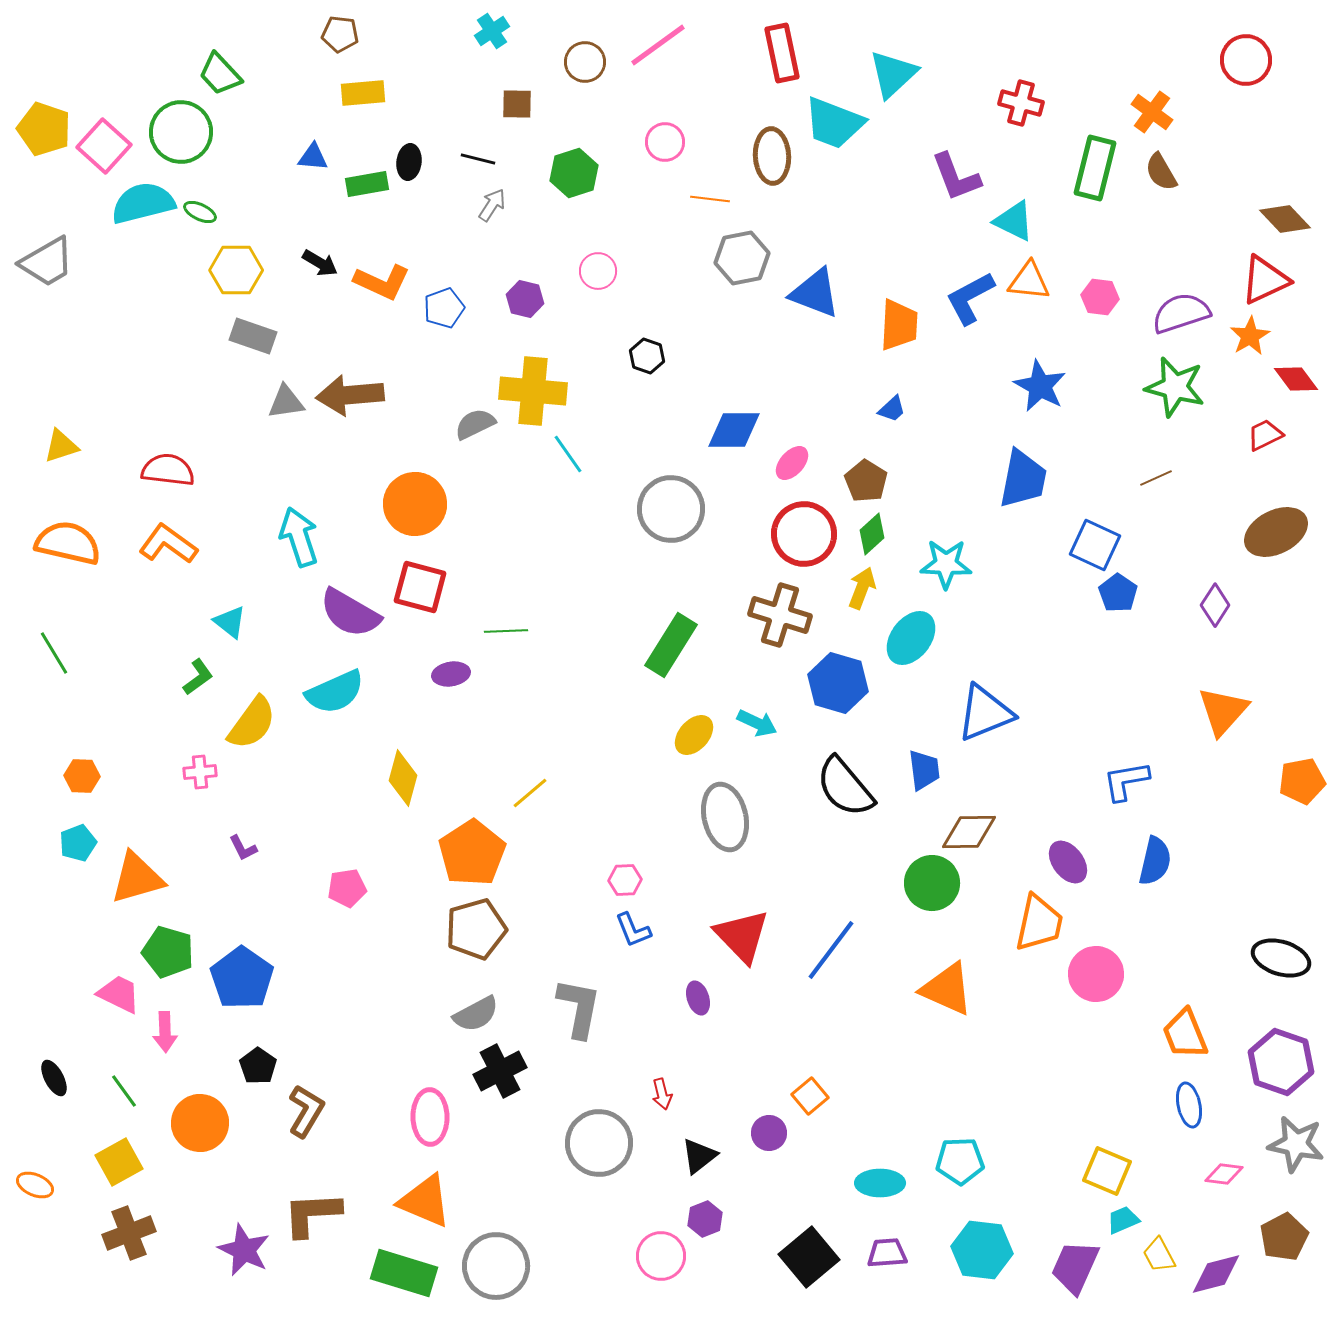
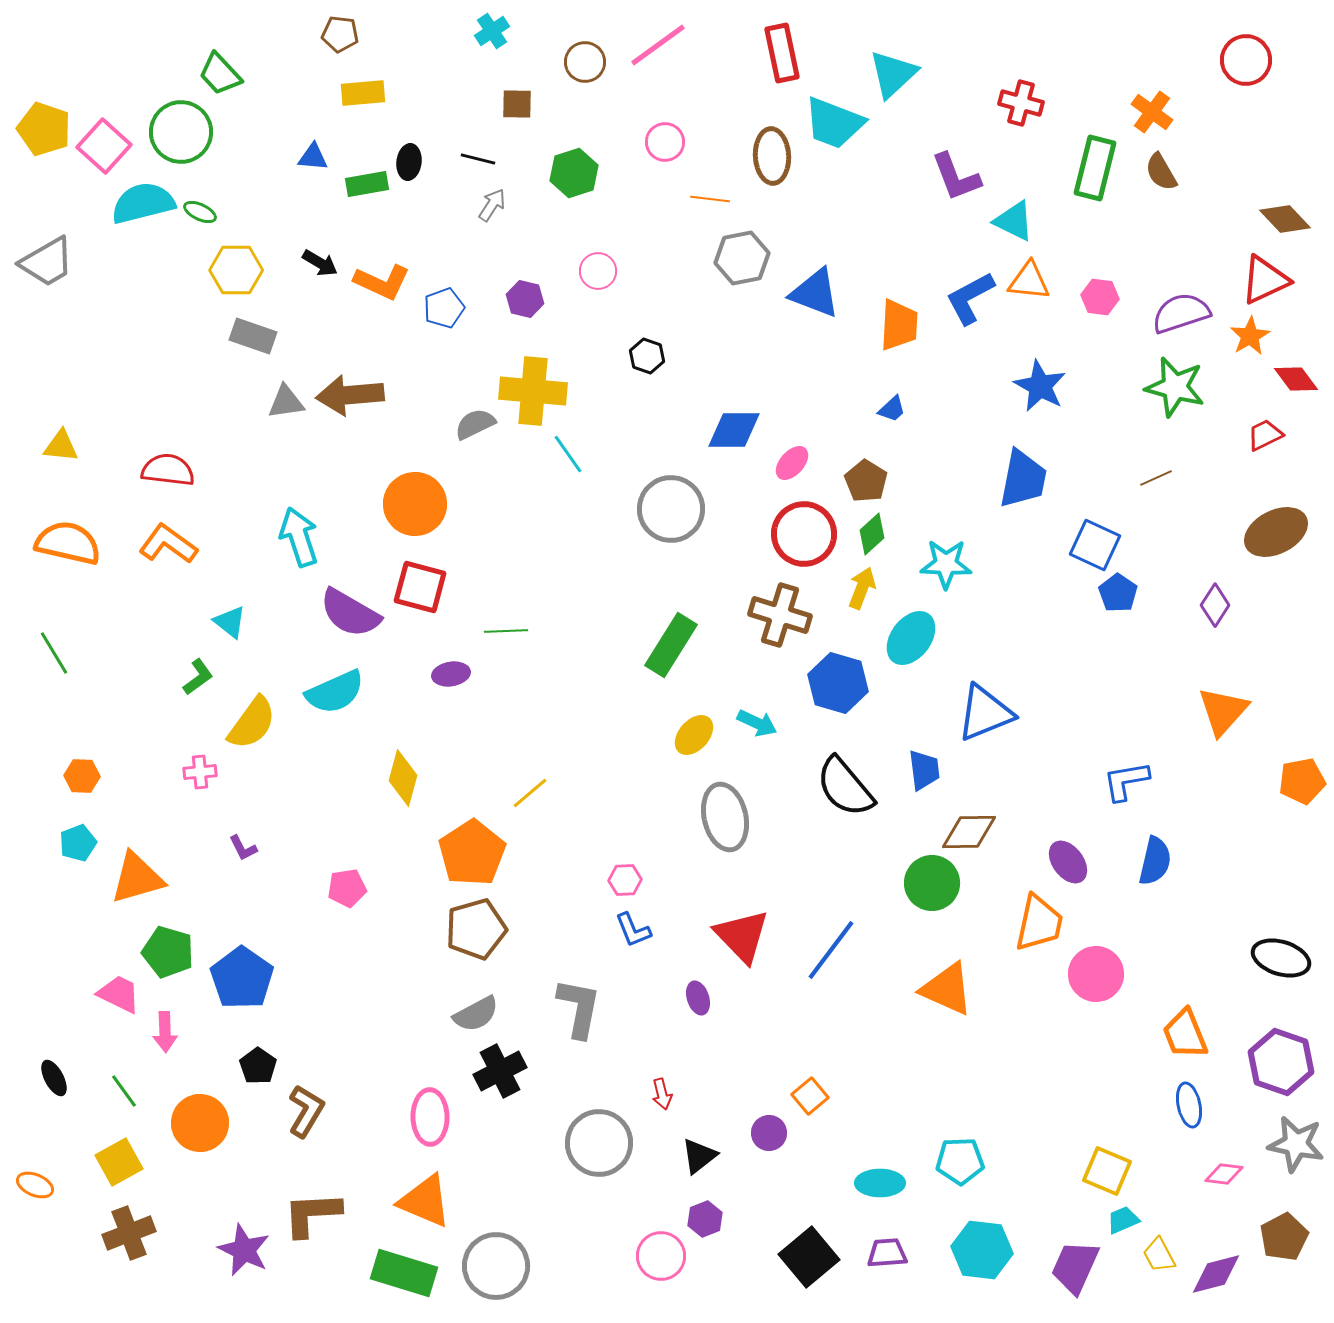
yellow triangle at (61, 446): rotated 24 degrees clockwise
